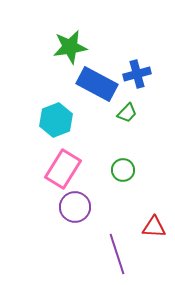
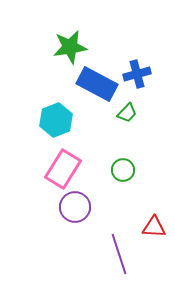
purple line: moved 2 px right
